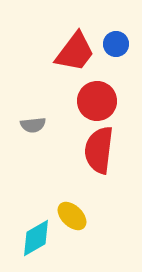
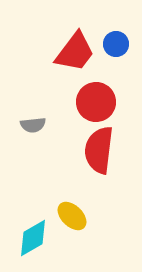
red circle: moved 1 px left, 1 px down
cyan diamond: moved 3 px left
